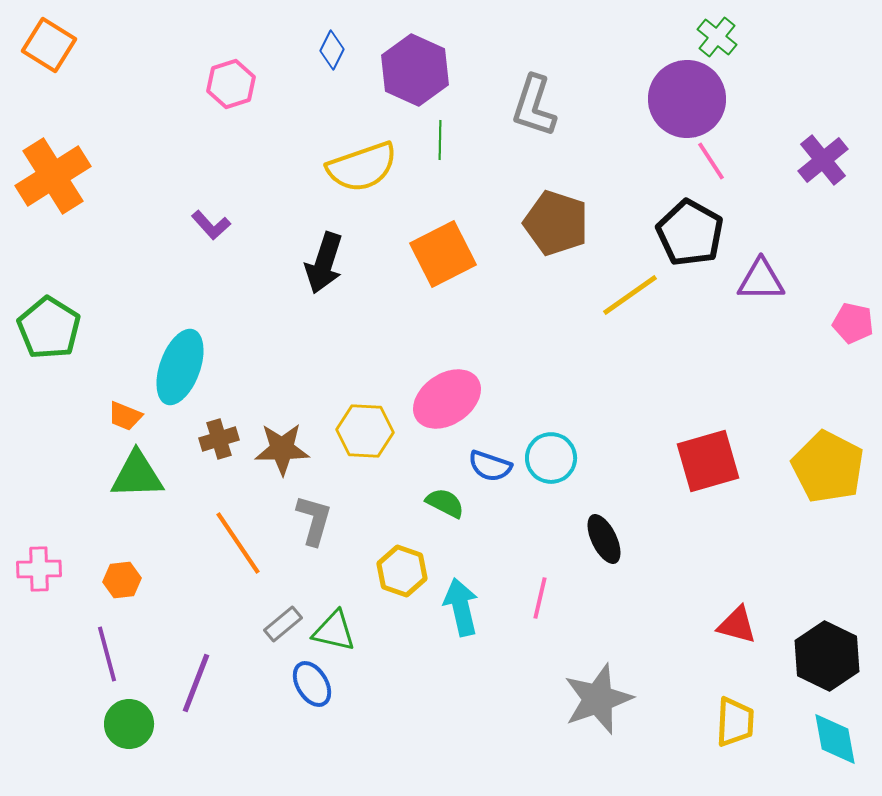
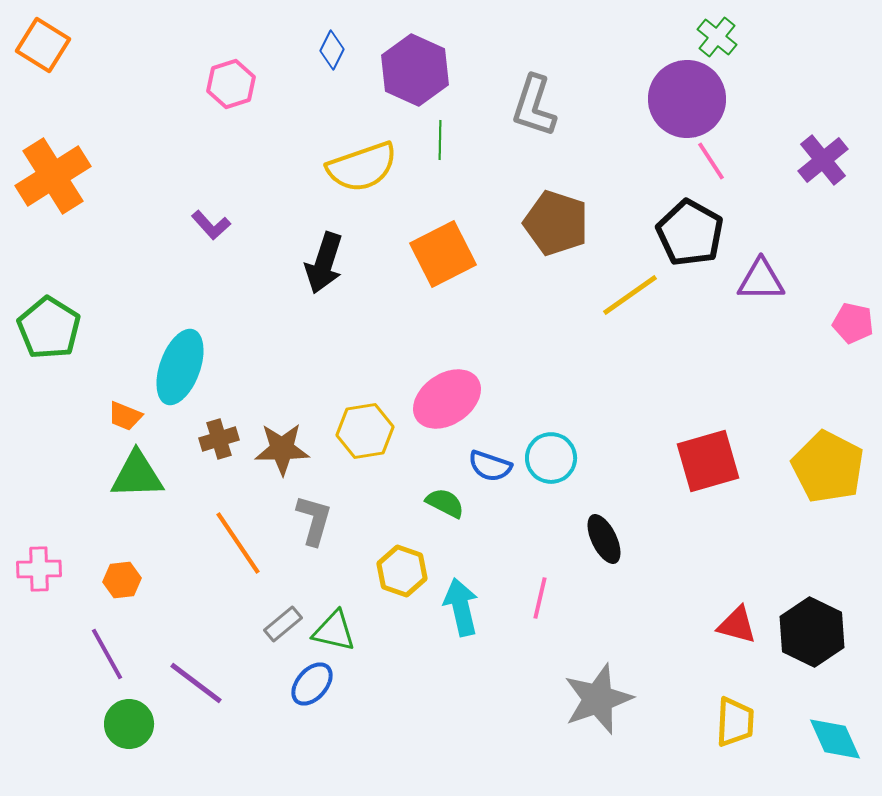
orange square at (49, 45): moved 6 px left
yellow hexagon at (365, 431): rotated 12 degrees counterclockwise
purple line at (107, 654): rotated 14 degrees counterclockwise
black hexagon at (827, 656): moved 15 px left, 24 px up
purple line at (196, 683): rotated 74 degrees counterclockwise
blue ellipse at (312, 684): rotated 72 degrees clockwise
cyan diamond at (835, 739): rotated 14 degrees counterclockwise
